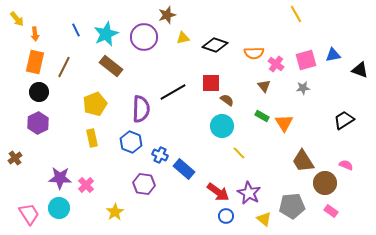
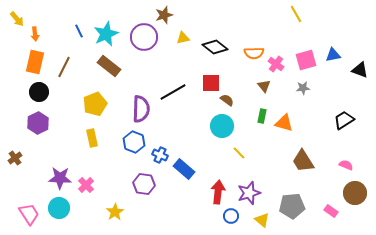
brown star at (167, 15): moved 3 px left
blue line at (76, 30): moved 3 px right, 1 px down
black diamond at (215, 45): moved 2 px down; rotated 20 degrees clockwise
brown rectangle at (111, 66): moved 2 px left
green rectangle at (262, 116): rotated 72 degrees clockwise
orange triangle at (284, 123): rotated 42 degrees counterclockwise
blue hexagon at (131, 142): moved 3 px right
brown circle at (325, 183): moved 30 px right, 10 px down
red arrow at (218, 192): rotated 120 degrees counterclockwise
purple star at (249, 193): rotated 25 degrees clockwise
blue circle at (226, 216): moved 5 px right
yellow triangle at (264, 219): moved 2 px left, 1 px down
